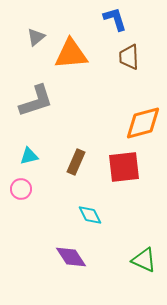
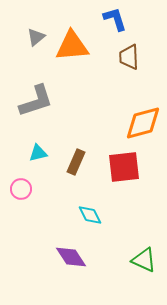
orange triangle: moved 1 px right, 8 px up
cyan triangle: moved 9 px right, 3 px up
